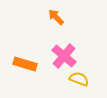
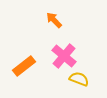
orange arrow: moved 2 px left, 3 px down
orange rectangle: moved 1 px left, 2 px down; rotated 55 degrees counterclockwise
